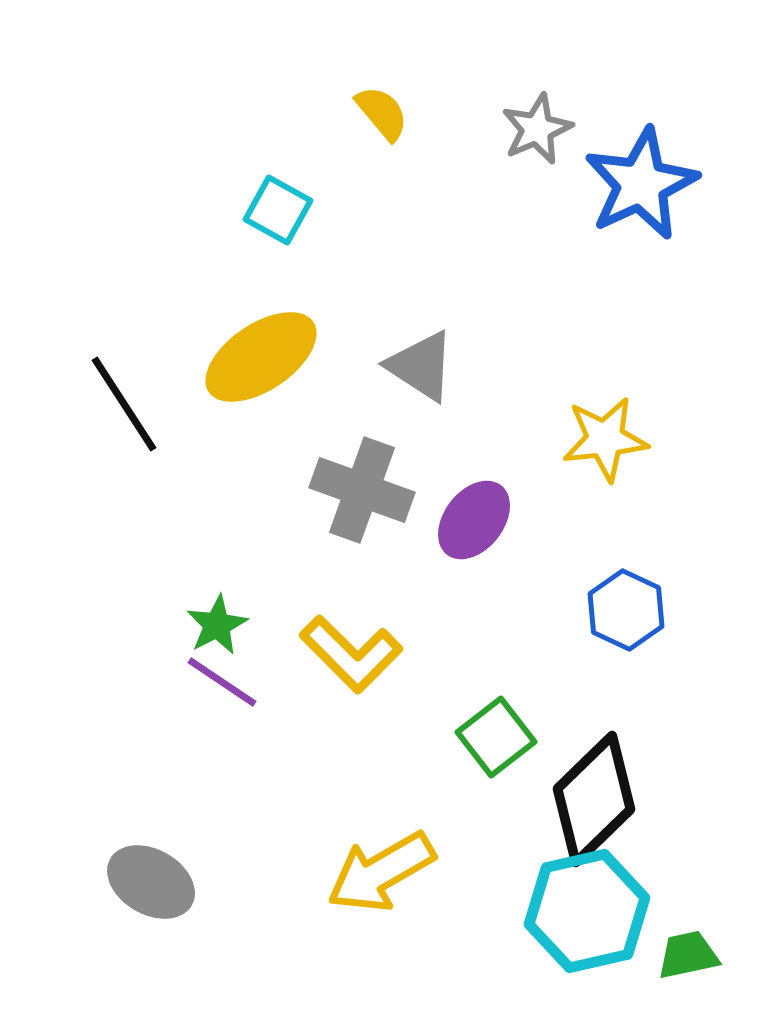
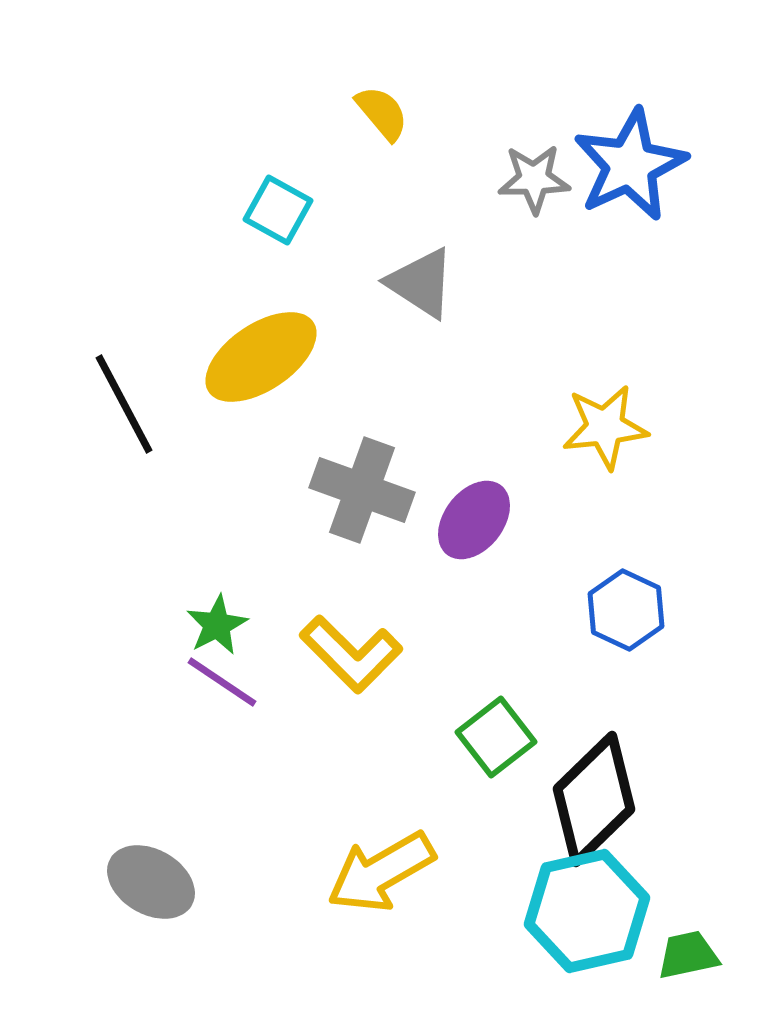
gray star: moved 3 px left, 50 px down; rotated 22 degrees clockwise
blue star: moved 11 px left, 19 px up
gray triangle: moved 83 px up
black line: rotated 5 degrees clockwise
yellow star: moved 12 px up
